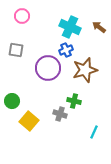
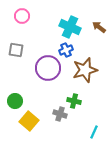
green circle: moved 3 px right
